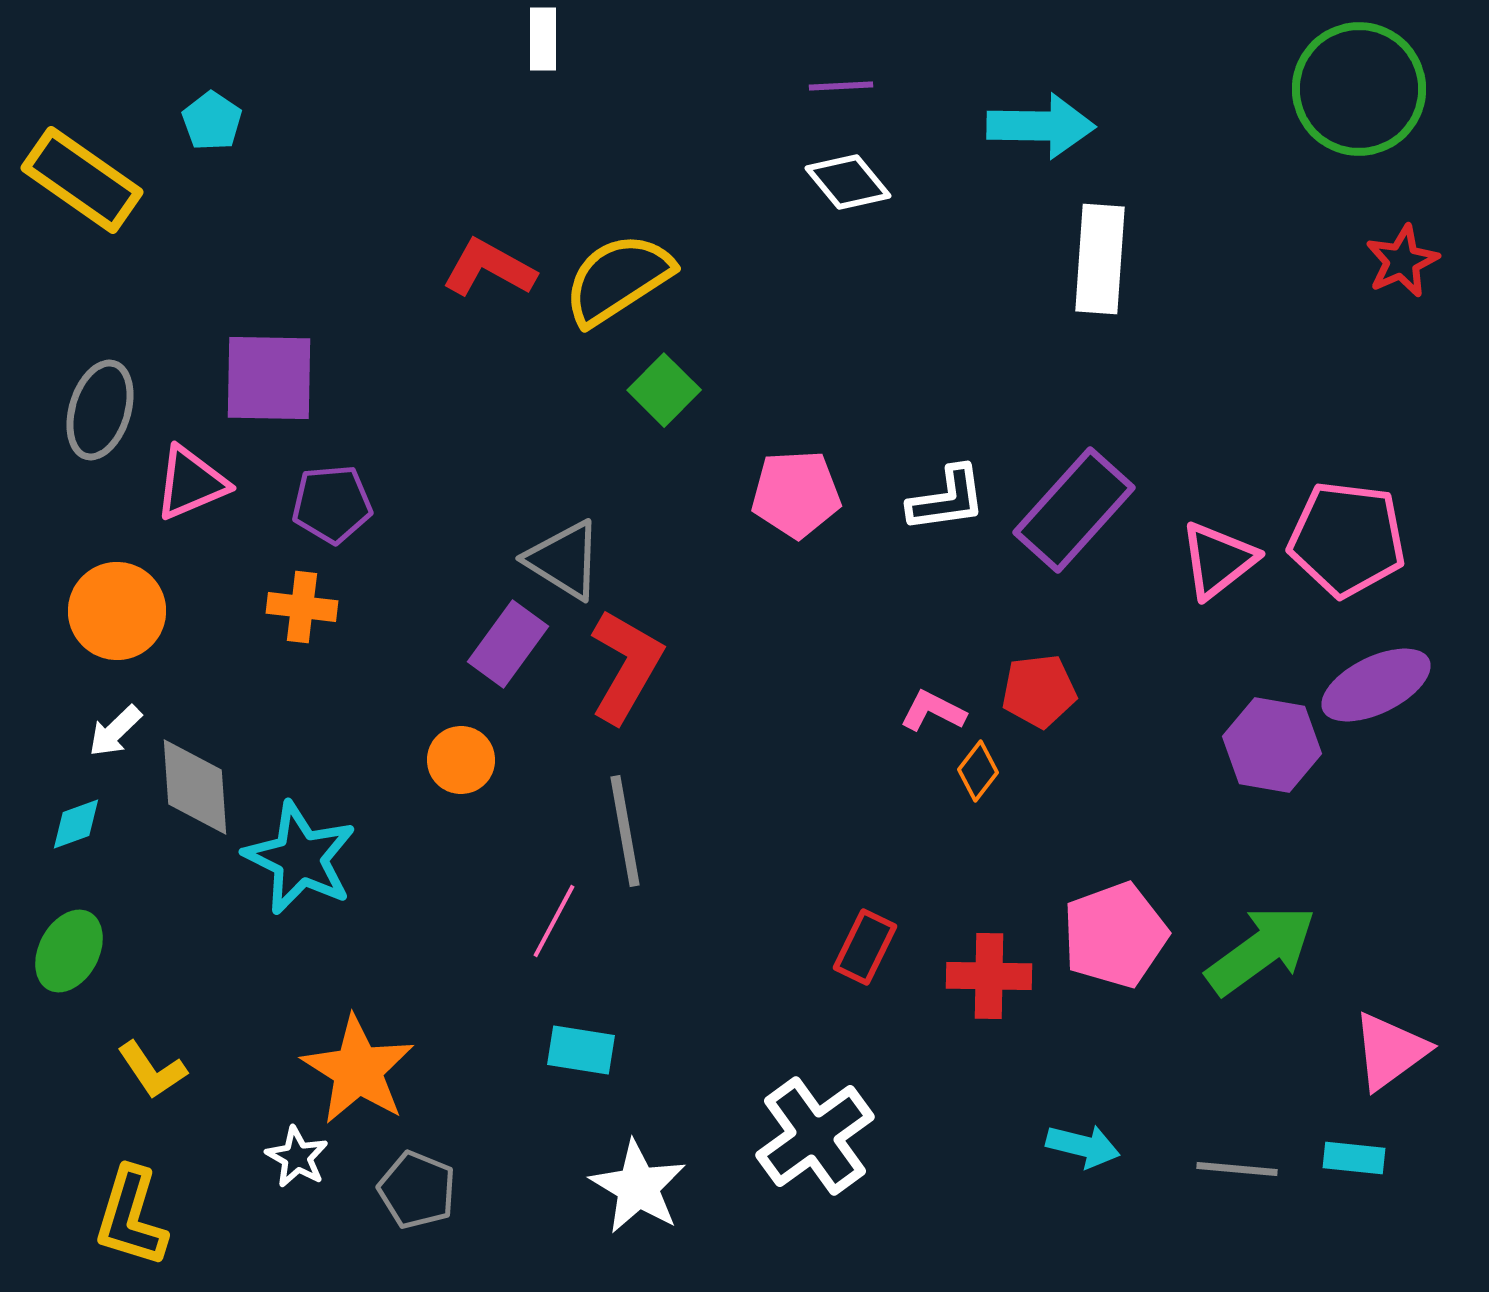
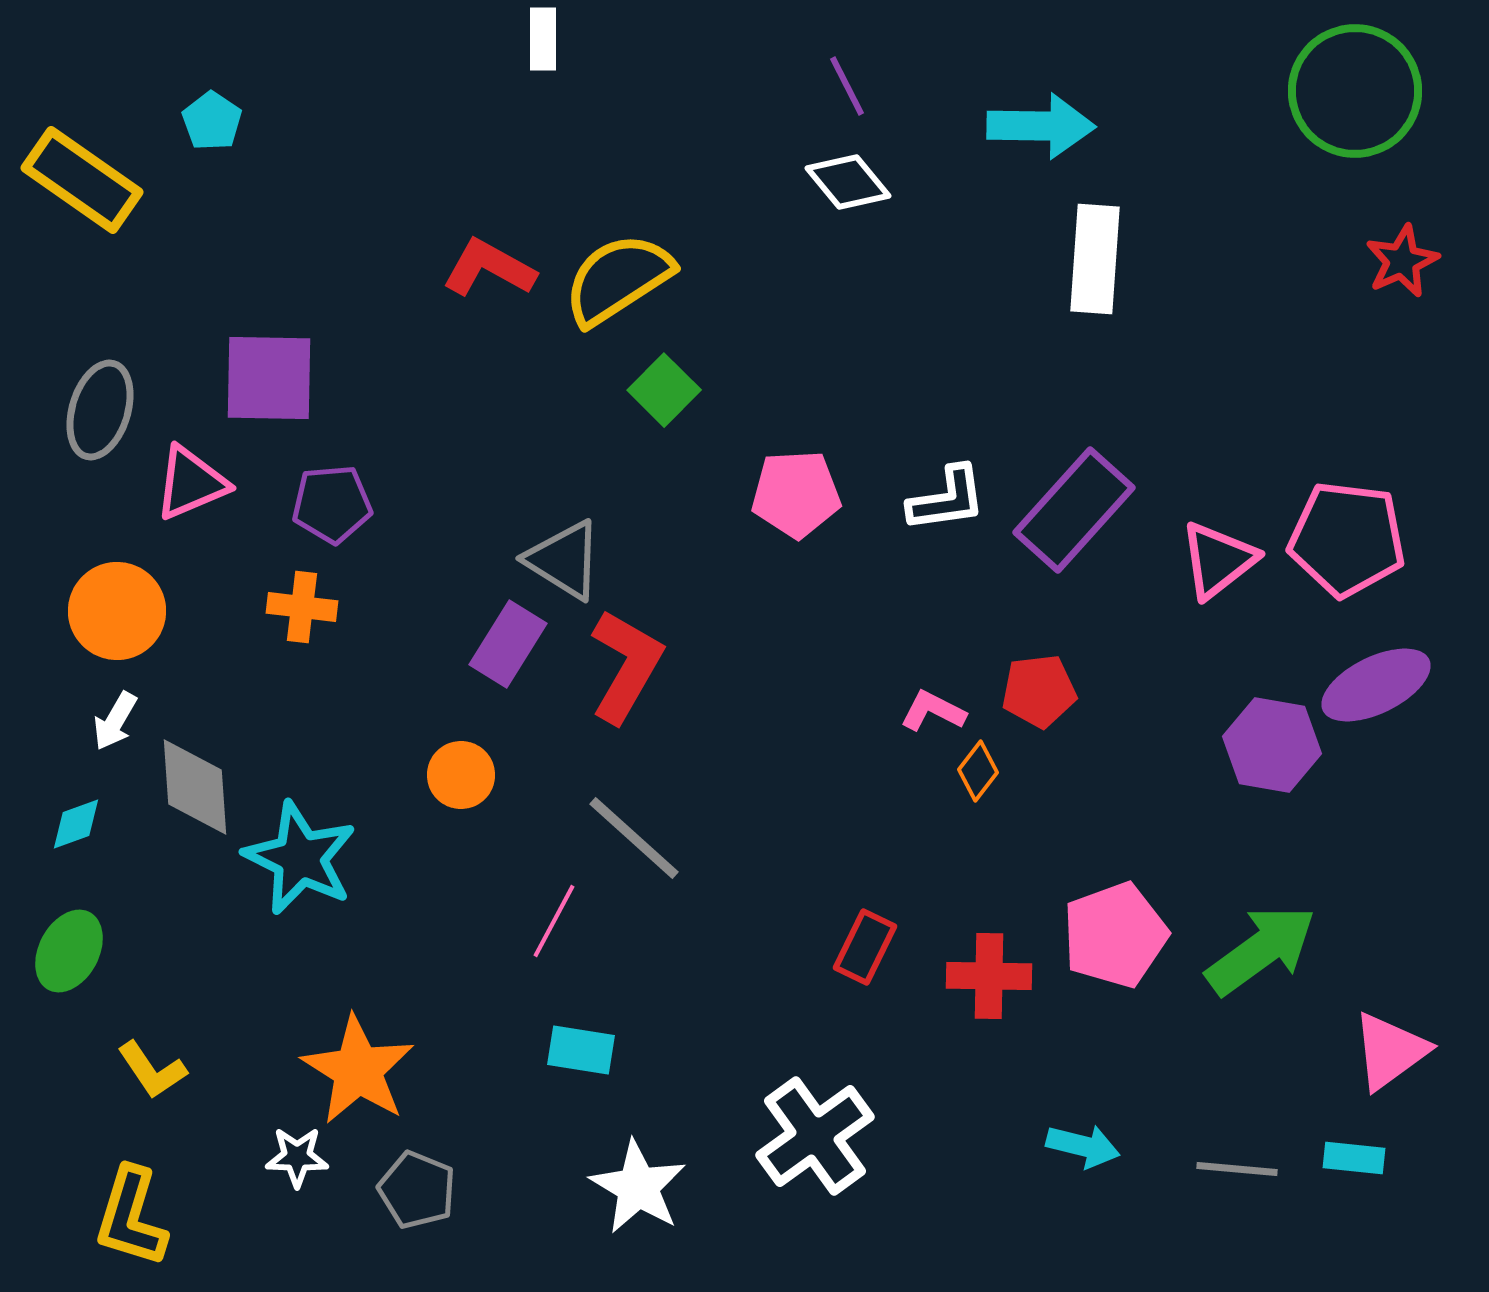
purple line at (841, 86): moved 6 px right; rotated 66 degrees clockwise
green circle at (1359, 89): moved 4 px left, 2 px down
white rectangle at (1100, 259): moved 5 px left
purple rectangle at (508, 644): rotated 4 degrees counterclockwise
white arrow at (115, 731): moved 10 px up; rotated 16 degrees counterclockwise
orange circle at (461, 760): moved 15 px down
gray line at (625, 831): moved 9 px right, 7 px down; rotated 38 degrees counterclockwise
white star at (297, 1157): rotated 28 degrees counterclockwise
